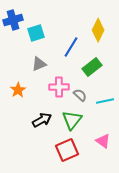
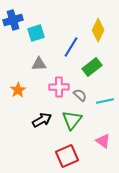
gray triangle: rotated 21 degrees clockwise
red square: moved 6 px down
